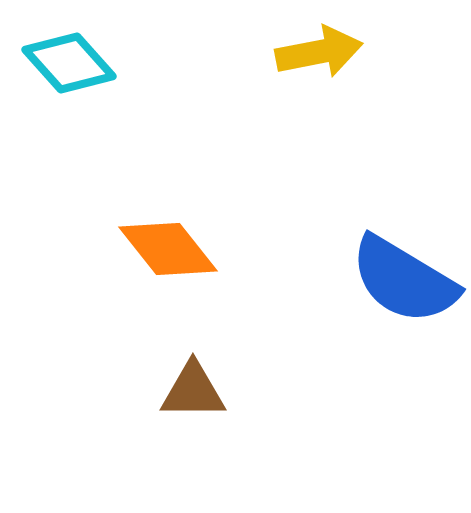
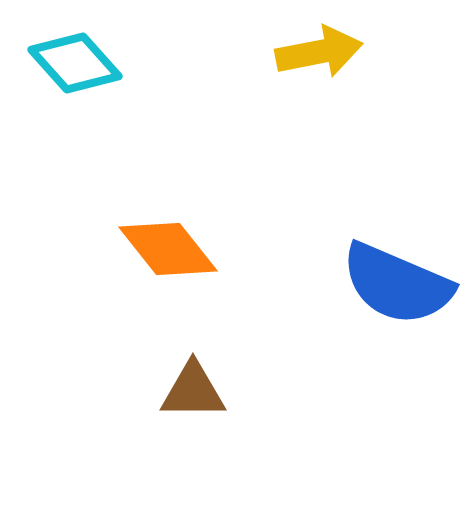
cyan diamond: moved 6 px right
blue semicircle: moved 7 px left, 4 px down; rotated 8 degrees counterclockwise
